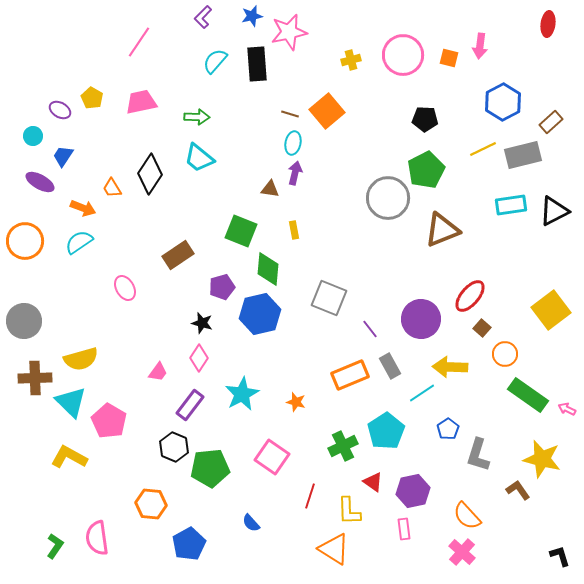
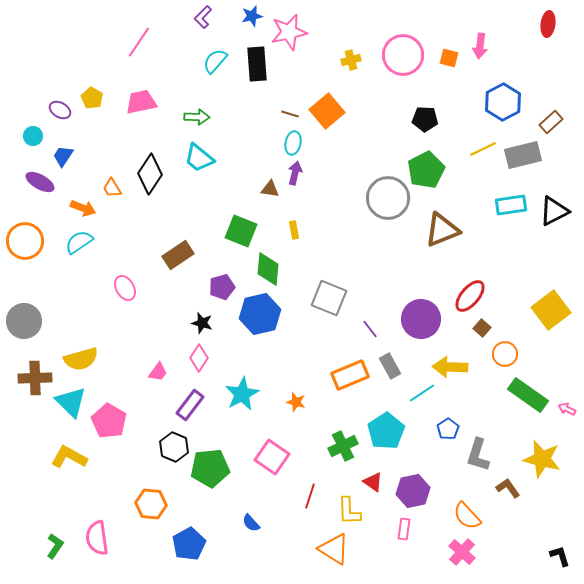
brown L-shape at (518, 490): moved 10 px left, 2 px up
pink rectangle at (404, 529): rotated 15 degrees clockwise
